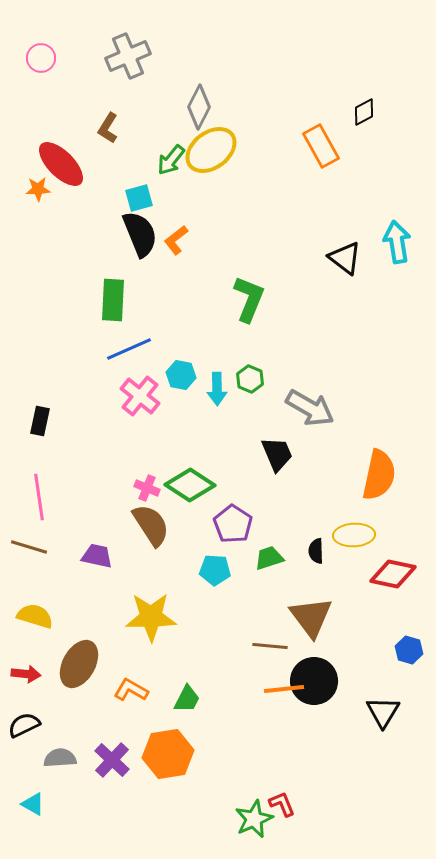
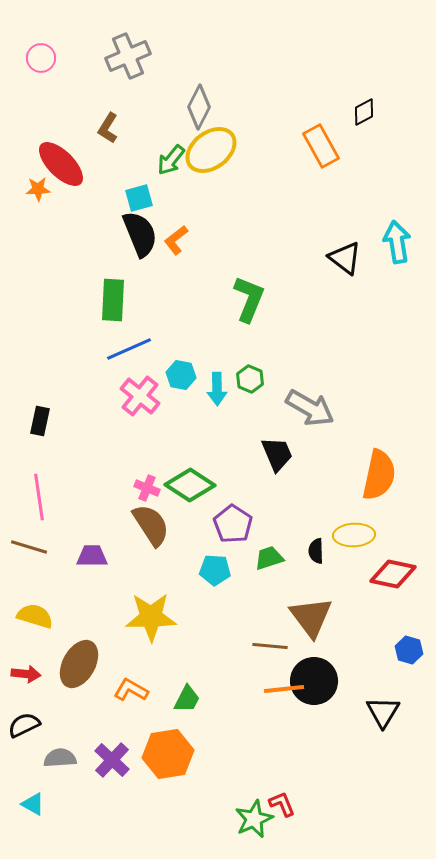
purple trapezoid at (97, 556): moved 5 px left; rotated 12 degrees counterclockwise
